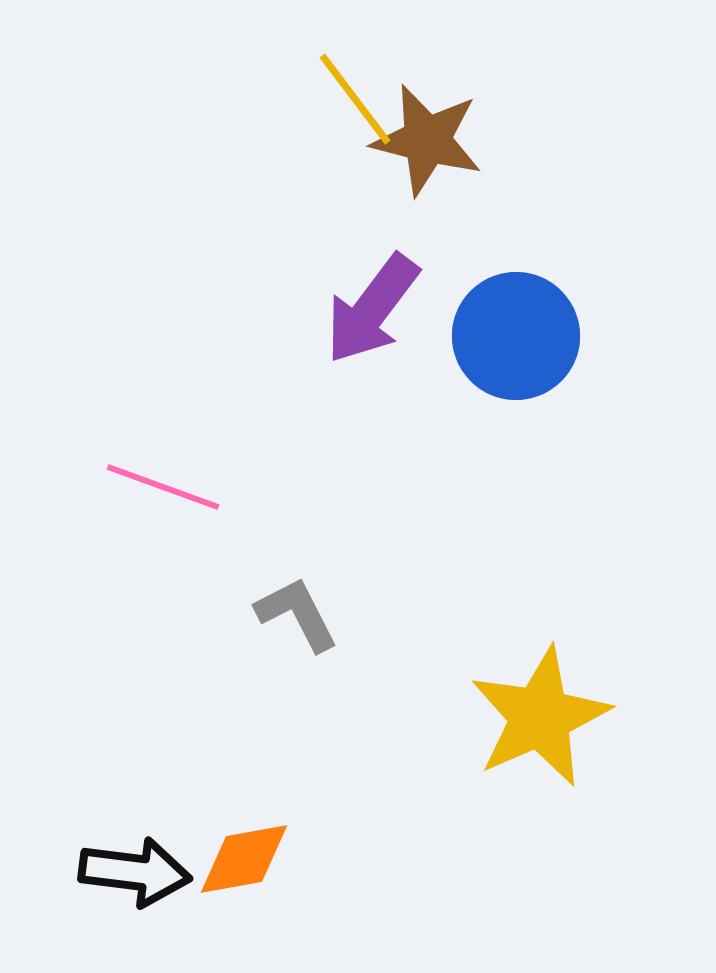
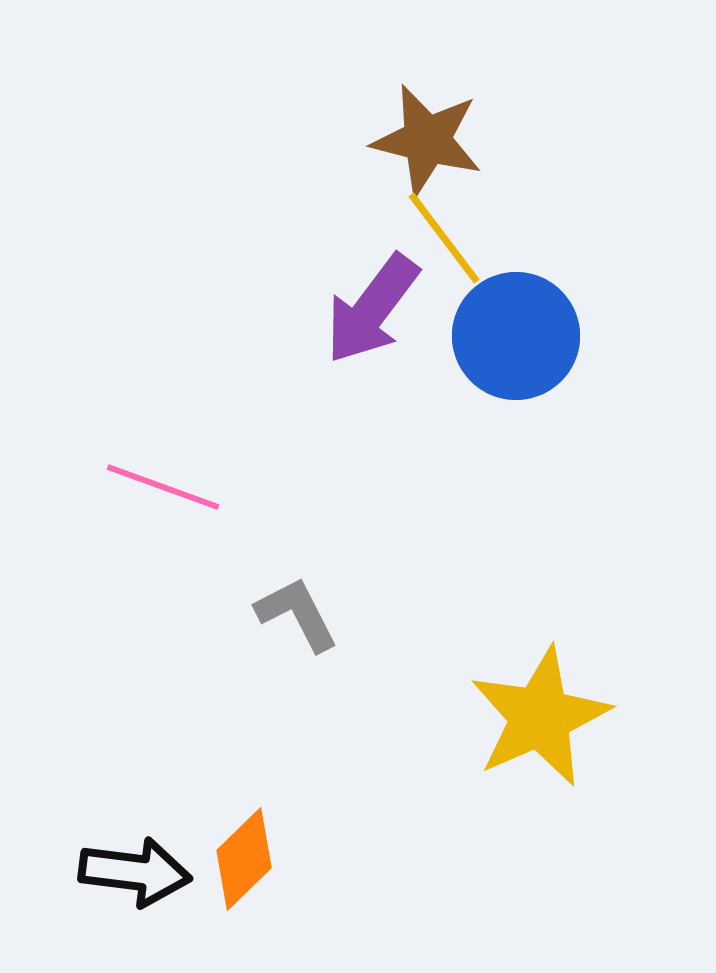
yellow line: moved 89 px right, 139 px down
orange diamond: rotated 34 degrees counterclockwise
